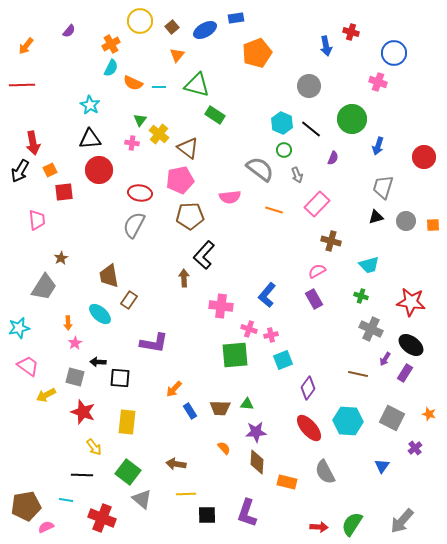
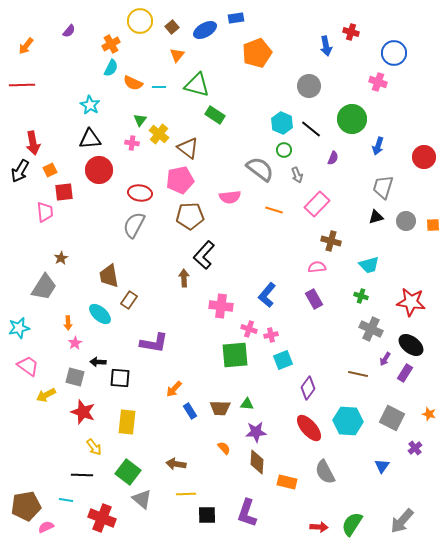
pink trapezoid at (37, 220): moved 8 px right, 8 px up
pink semicircle at (317, 271): moved 4 px up; rotated 24 degrees clockwise
